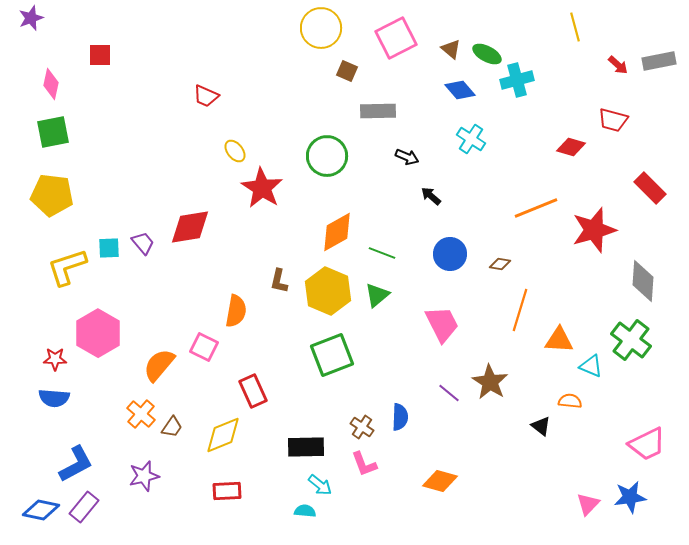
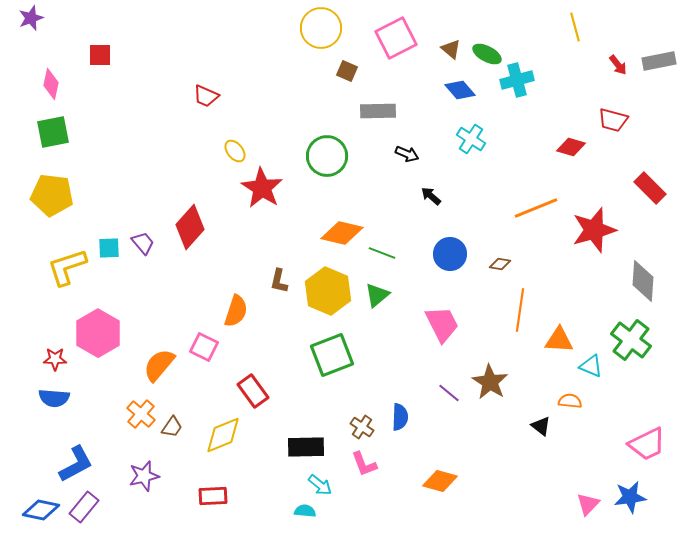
red arrow at (618, 65): rotated 10 degrees clockwise
black arrow at (407, 157): moved 3 px up
red diamond at (190, 227): rotated 39 degrees counterclockwise
orange diamond at (337, 232): moved 5 px right, 1 px down; rotated 42 degrees clockwise
orange line at (520, 310): rotated 9 degrees counterclockwise
orange semicircle at (236, 311): rotated 8 degrees clockwise
red rectangle at (253, 391): rotated 12 degrees counterclockwise
red rectangle at (227, 491): moved 14 px left, 5 px down
